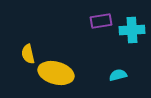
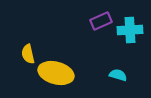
purple rectangle: rotated 15 degrees counterclockwise
cyan cross: moved 2 px left
cyan semicircle: rotated 30 degrees clockwise
